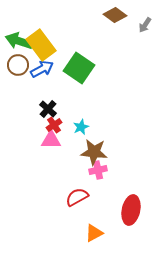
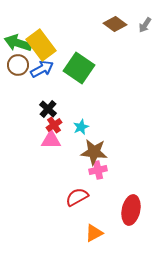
brown diamond: moved 9 px down
green arrow: moved 1 px left, 2 px down
